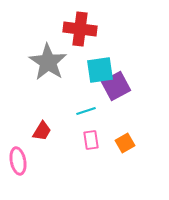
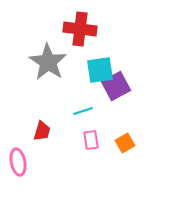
cyan line: moved 3 px left
red trapezoid: rotated 15 degrees counterclockwise
pink ellipse: moved 1 px down
